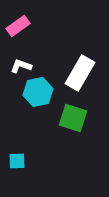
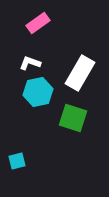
pink rectangle: moved 20 px right, 3 px up
white L-shape: moved 9 px right, 3 px up
cyan square: rotated 12 degrees counterclockwise
